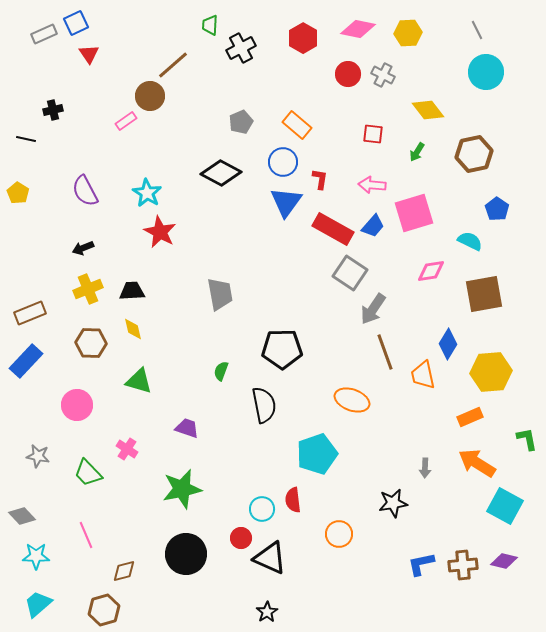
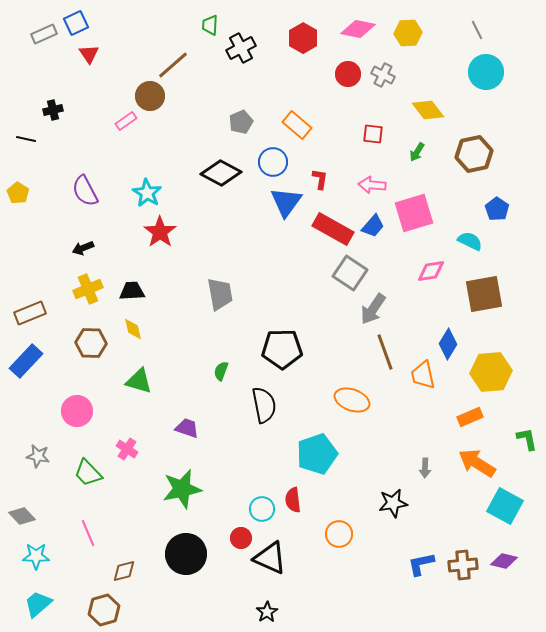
blue circle at (283, 162): moved 10 px left
red star at (160, 232): rotated 8 degrees clockwise
pink circle at (77, 405): moved 6 px down
pink line at (86, 535): moved 2 px right, 2 px up
